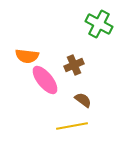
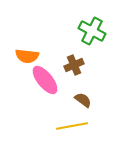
green cross: moved 7 px left, 7 px down
